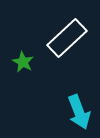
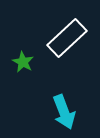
cyan arrow: moved 15 px left
